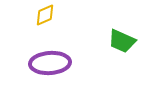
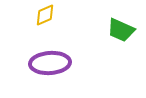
green trapezoid: moved 1 px left, 11 px up
